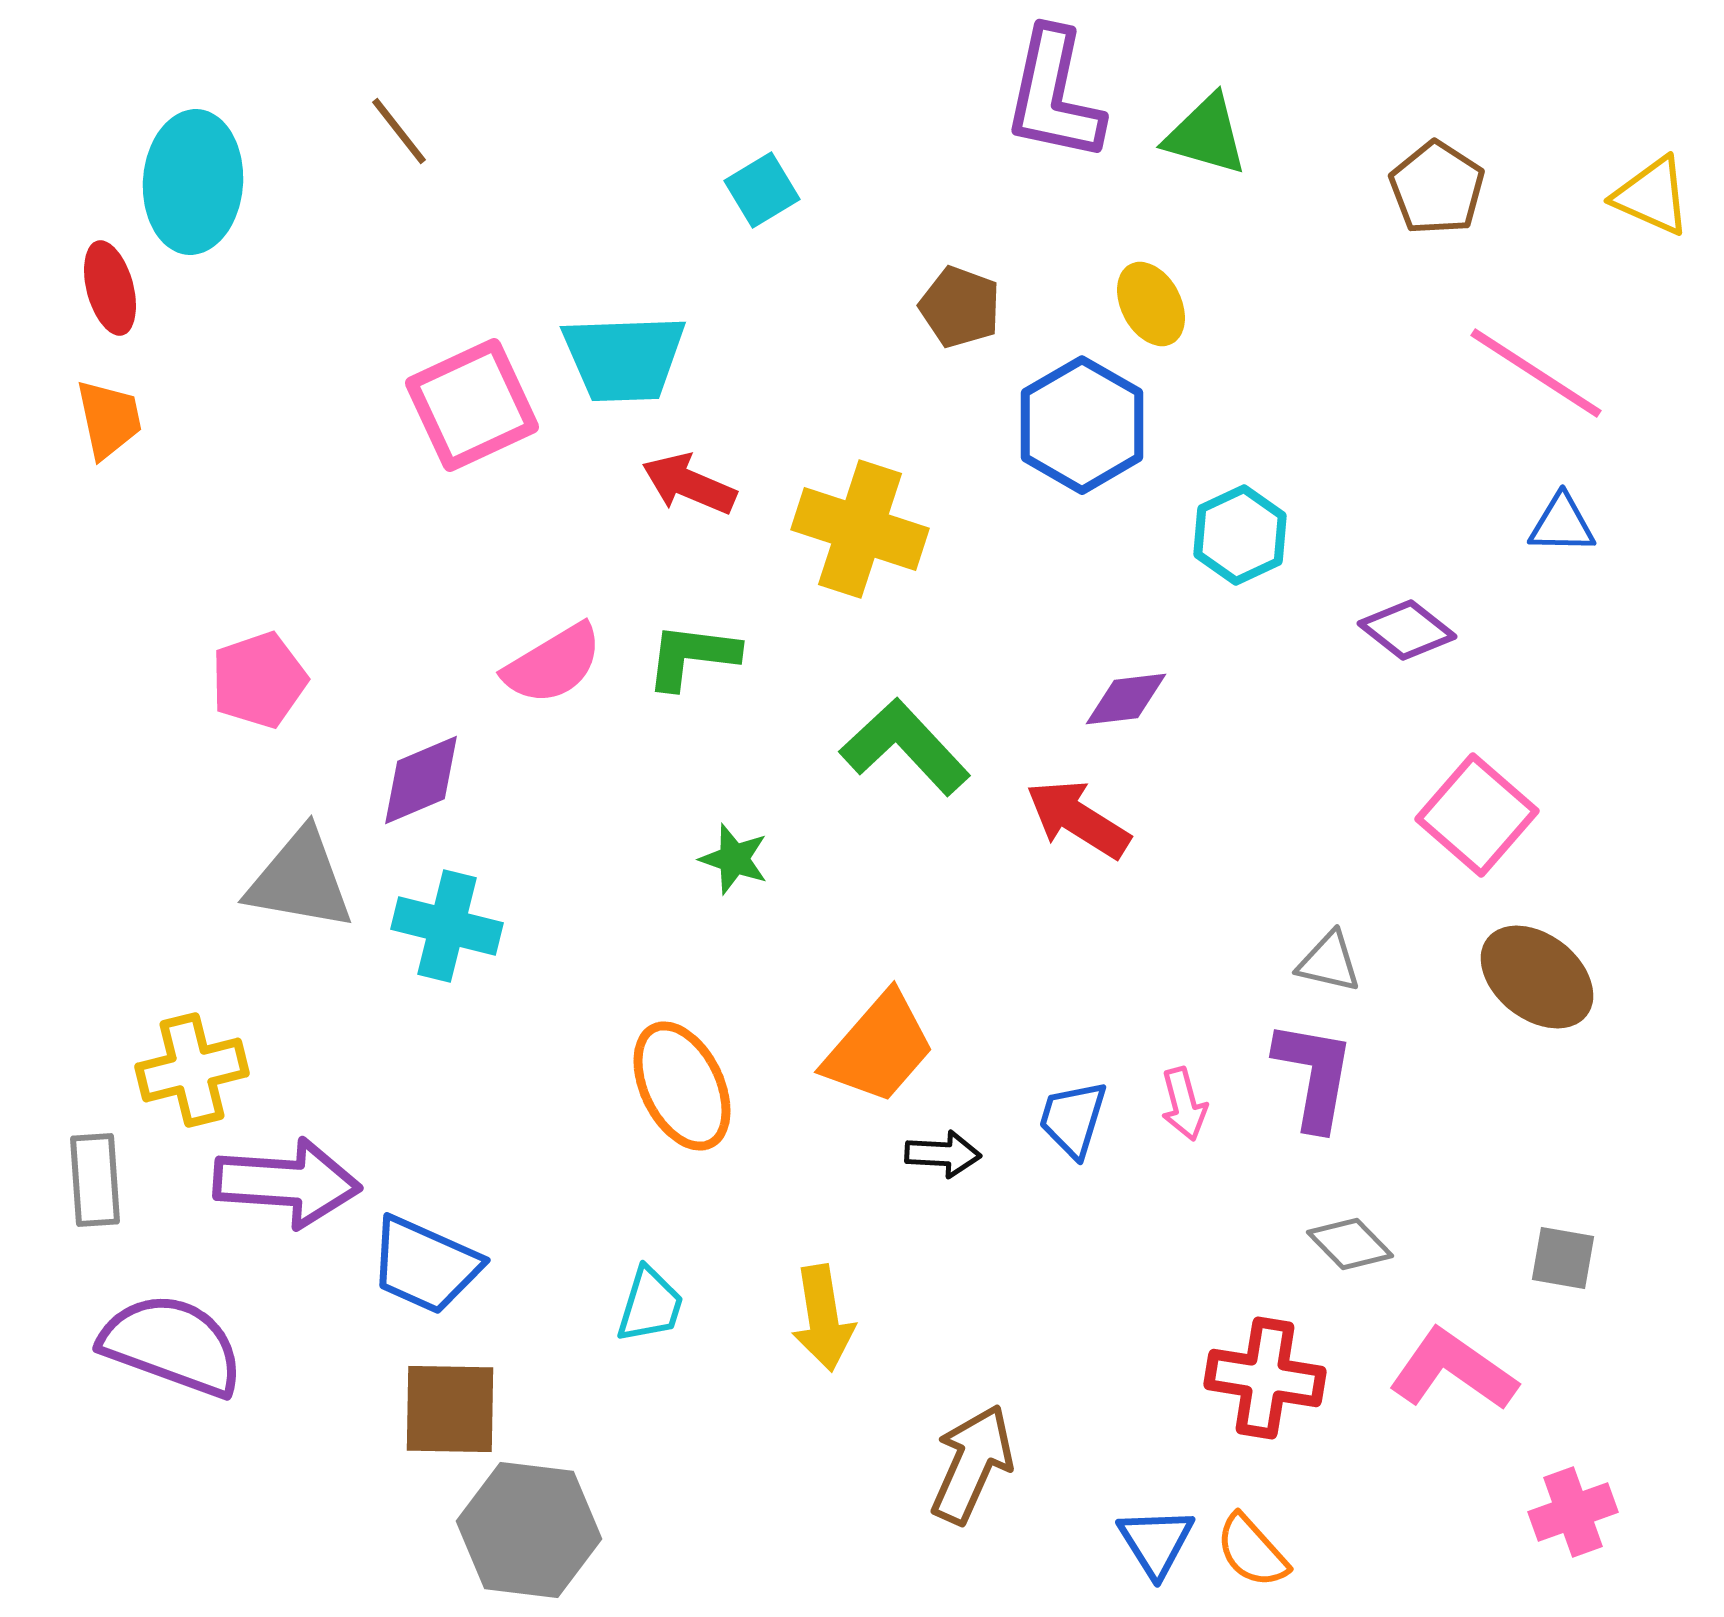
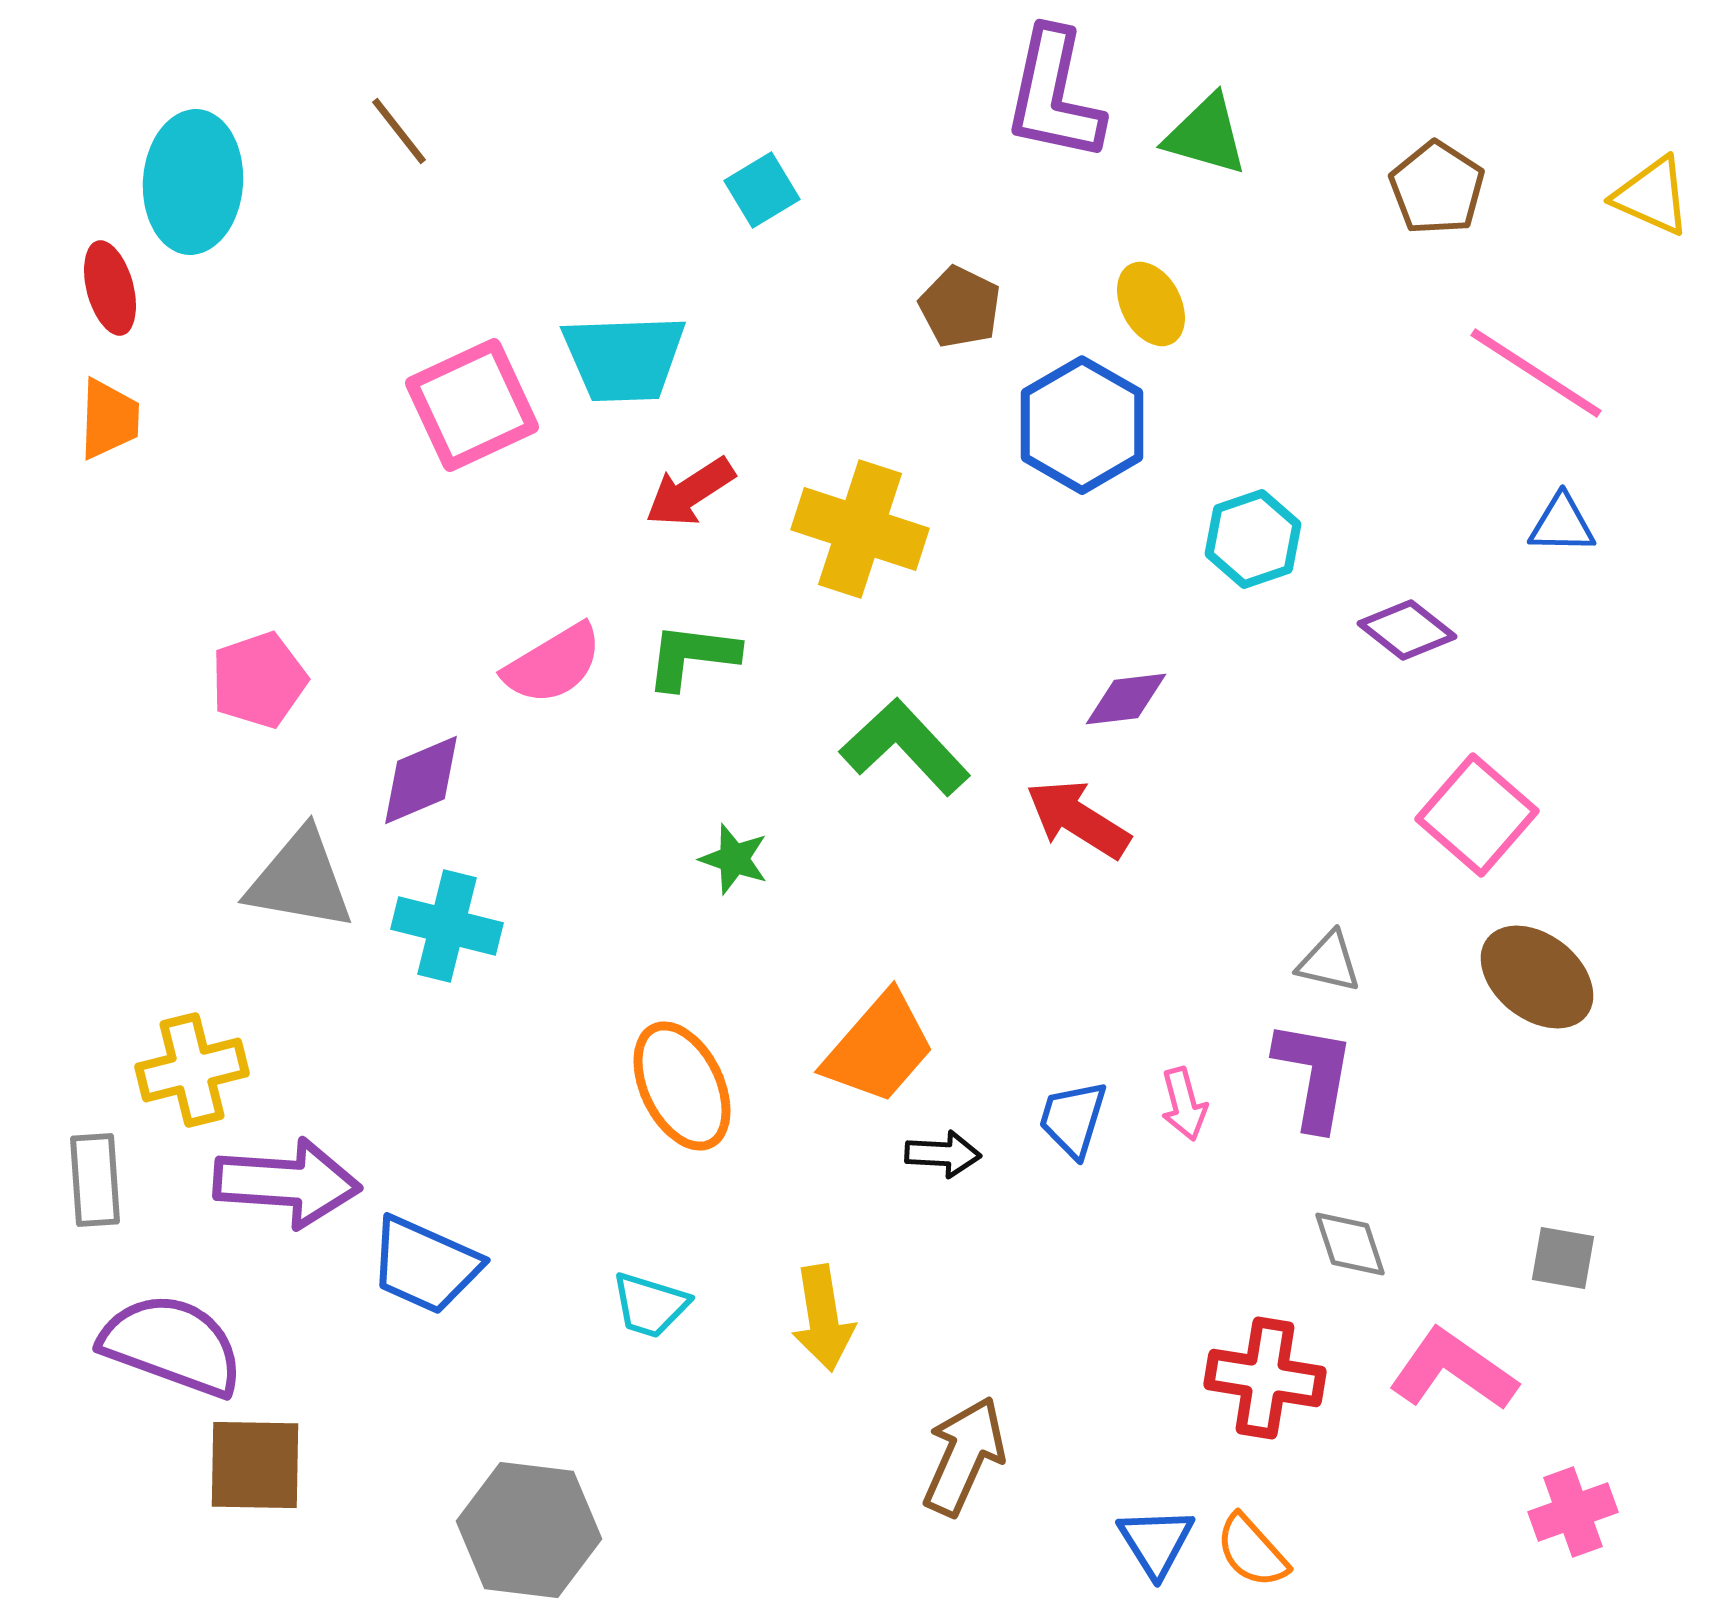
brown pentagon at (960, 307): rotated 6 degrees clockwise
orange trapezoid at (109, 419): rotated 14 degrees clockwise
red arrow at (689, 484): moved 1 px right, 8 px down; rotated 56 degrees counterclockwise
cyan hexagon at (1240, 535): moved 13 px right, 4 px down; rotated 6 degrees clockwise
gray diamond at (1350, 1244): rotated 26 degrees clockwise
cyan trapezoid at (650, 1305): rotated 90 degrees clockwise
brown square at (450, 1409): moved 195 px left, 56 px down
brown arrow at (972, 1464): moved 8 px left, 8 px up
